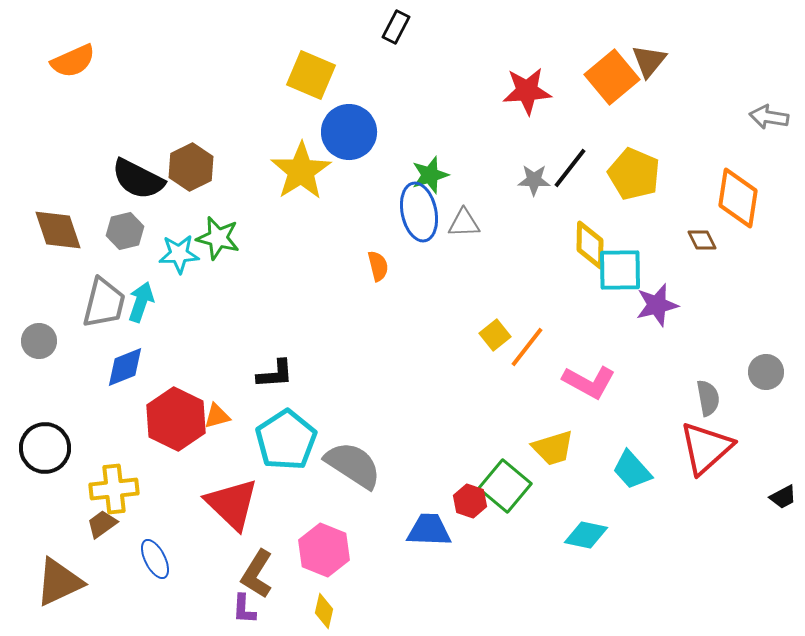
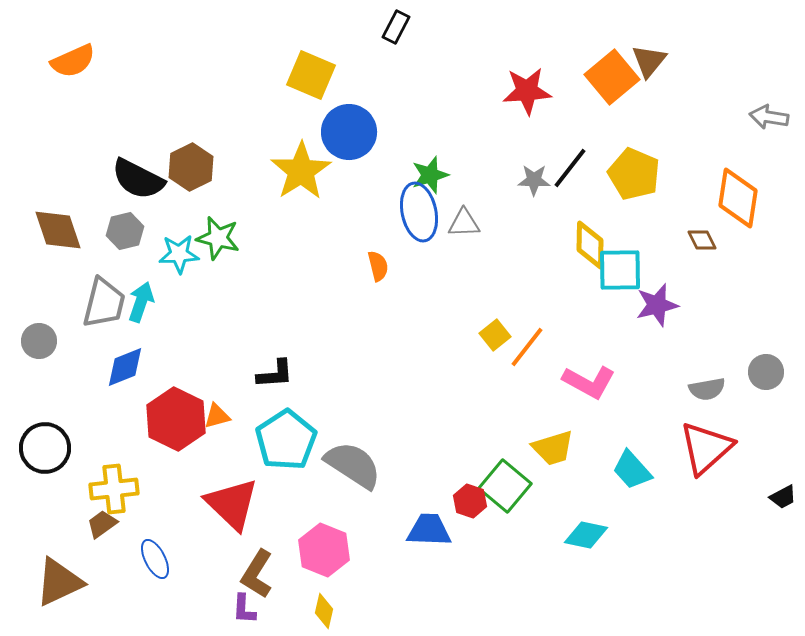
gray semicircle at (708, 398): moved 1 px left, 9 px up; rotated 90 degrees clockwise
